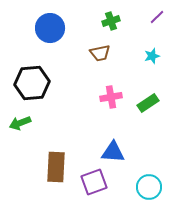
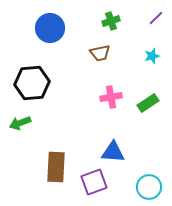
purple line: moved 1 px left, 1 px down
